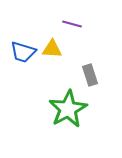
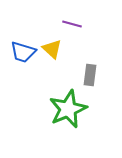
yellow triangle: rotated 40 degrees clockwise
gray rectangle: rotated 25 degrees clockwise
green star: rotated 6 degrees clockwise
